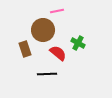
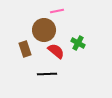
brown circle: moved 1 px right
red semicircle: moved 2 px left, 2 px up
